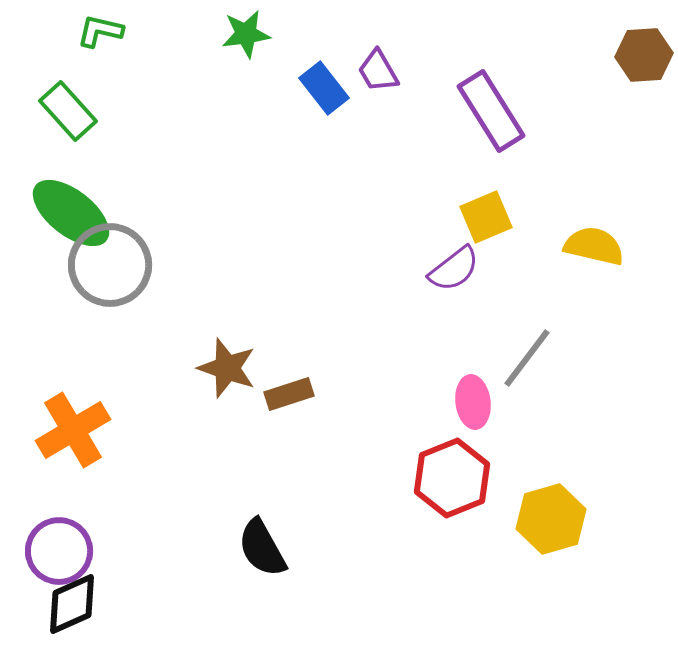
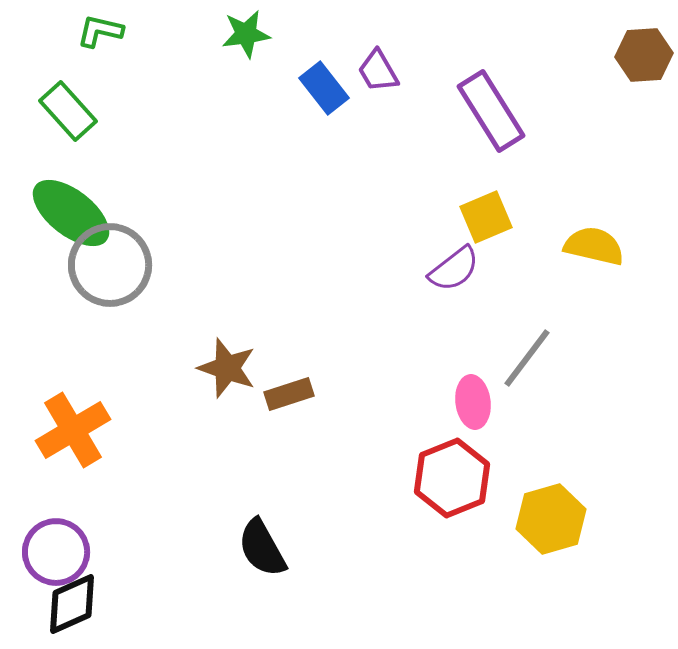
purple circle: moved 3 px left, 1 px down
